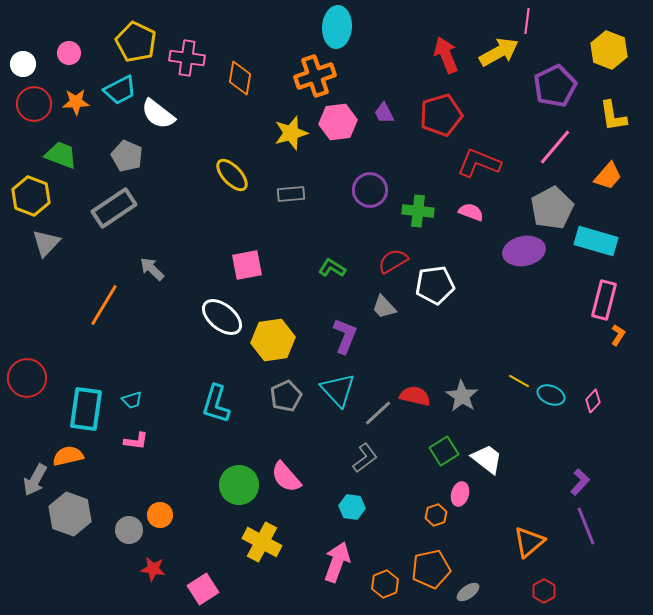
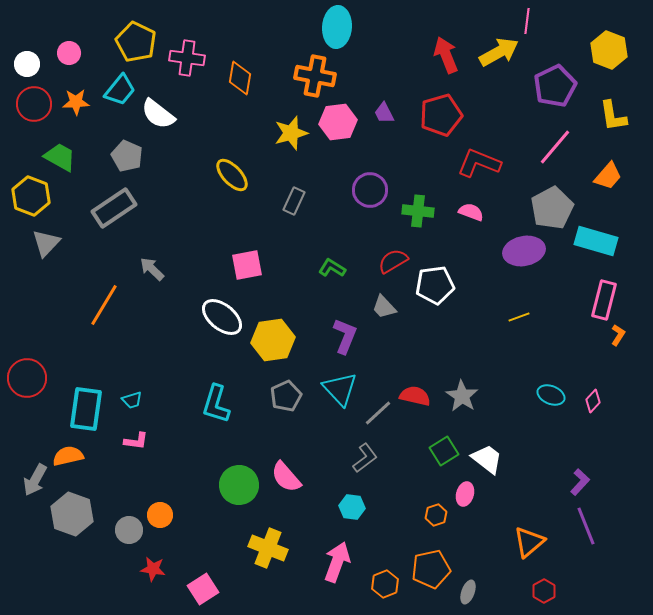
white circle at (23, 64): moved 4 px right
orange cross at (315, 76): rotated 30 degrees clockwise
cyan trapezoid at (120, 90): rotated 24 degrees counterclockwise
green trapezoid at (61, 155): moved 1 px left, 2 px down; rotated 8 degrees clockwise
gray rectangle at (291, 194): moved 3 px right, 7 px down; rotated 60 degrees counterclockwise
yellow line at (519, 381): moved 64 px up; rotated 50 degrees counterclockwise
cyan triangle at (338, 390): moved 2 px right, 1 px up
pink ellipse at (460, 494): moved 5 px right
gray hexagon at (70, 514): moved 2 px right
yellow cross at (262, 542): moved 6 px right, 6 px down; rotated 6 degrees counterclockwise
gray ellipse at (468, 592): rotated 35 degrees counterclockwise
